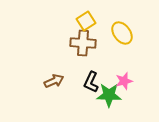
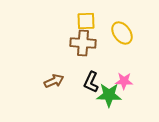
yellow square: rotated 30 degrees clockwise
pink star: rotated 18 degrees clockwise
